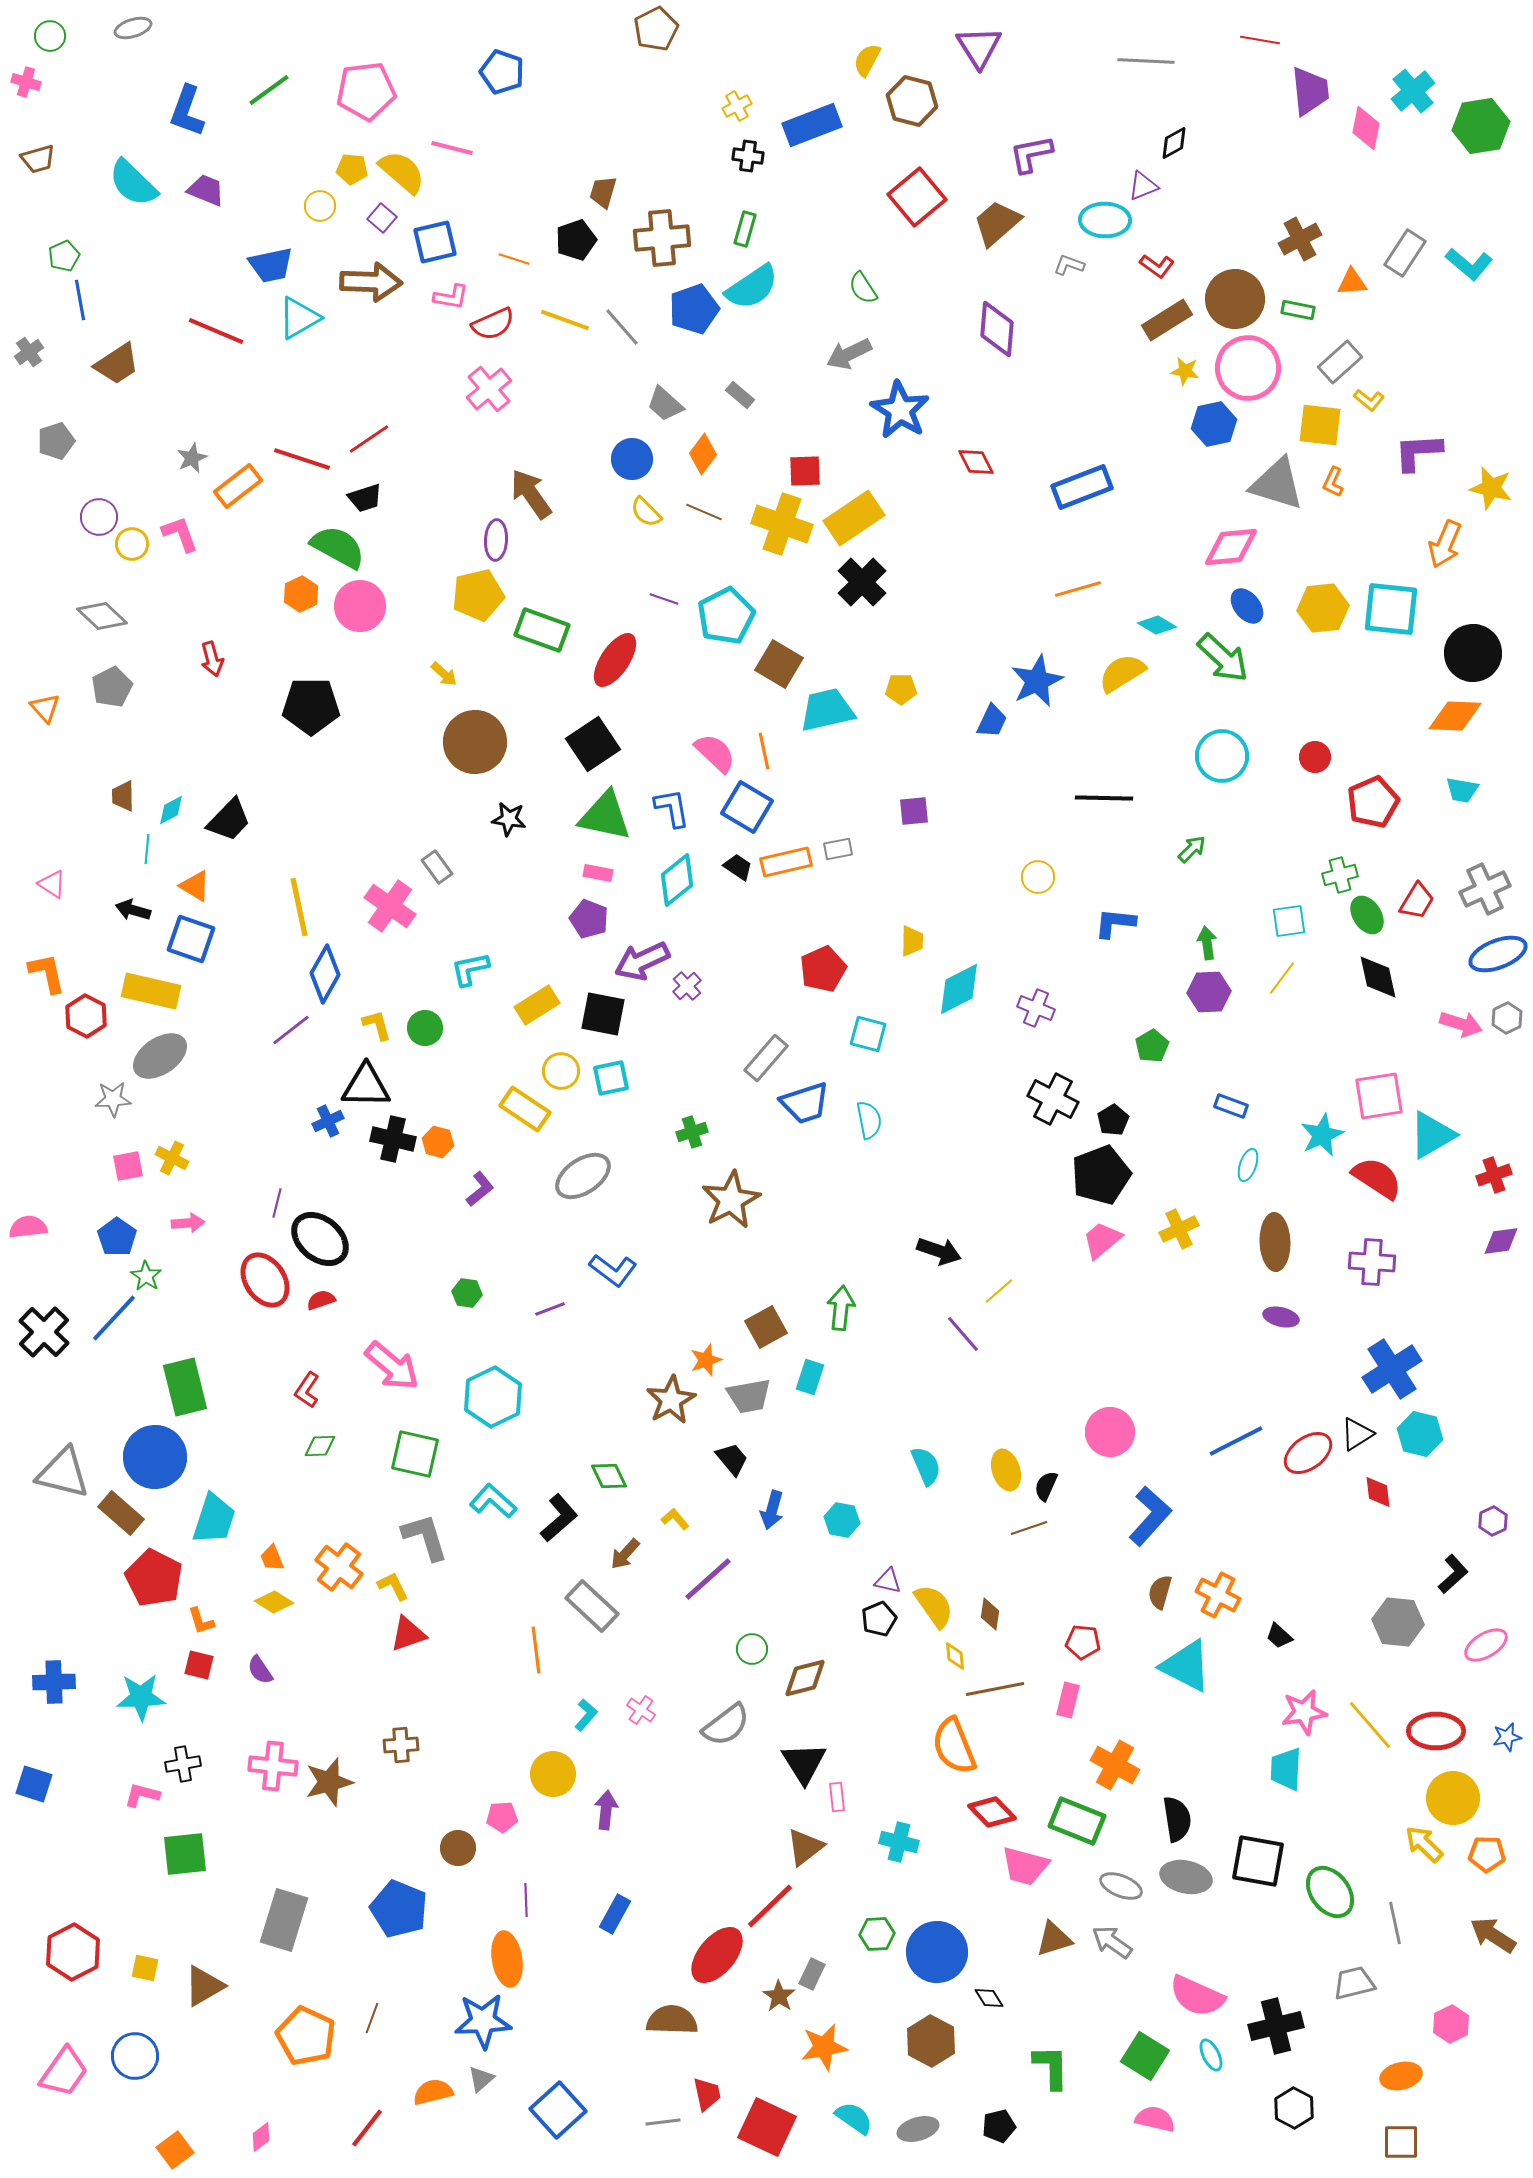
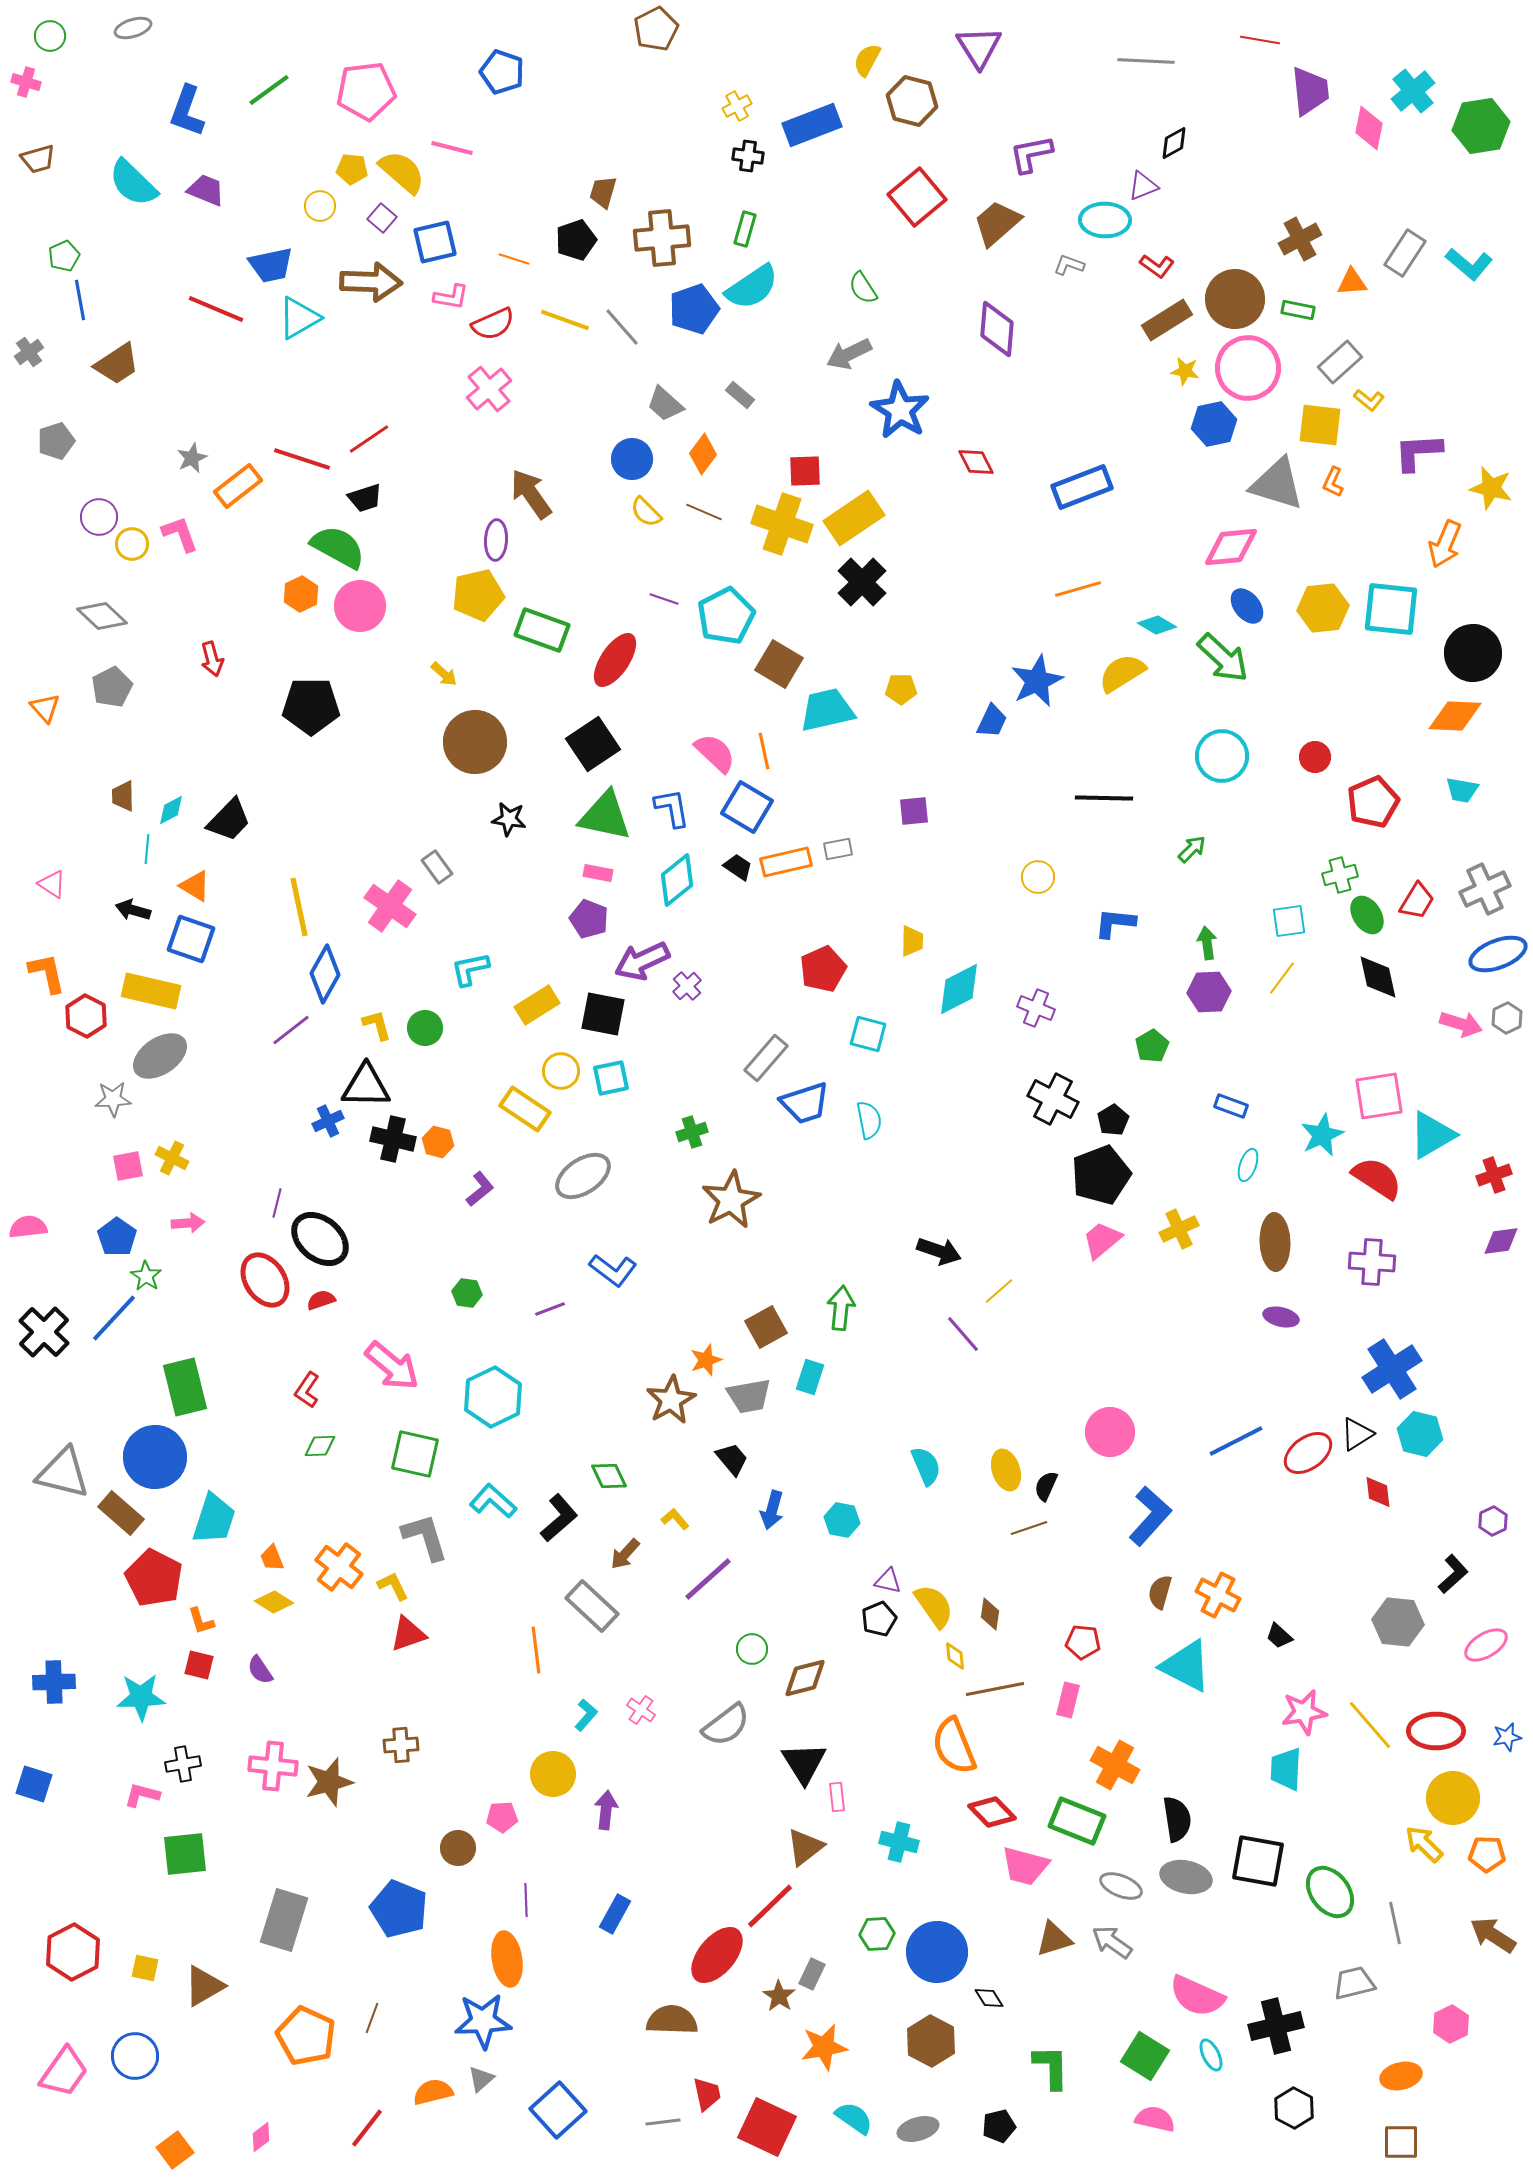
pink diamond at (1366, 128): moved 3 px right
red line at (216, 331): moved 22 px up
